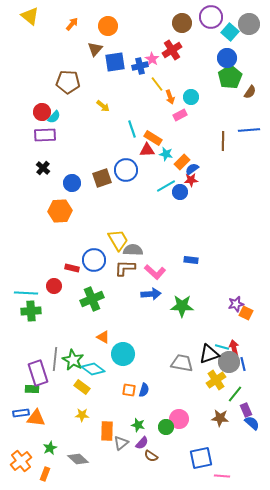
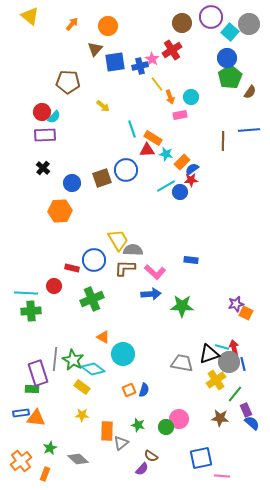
pink rectangle at (180, 115): rotated 16 degrees clockwise
orange square at (129, 390): rotated 32 degrees counterclockwise
purple semicircle at (142, 443): moved 26 px down
